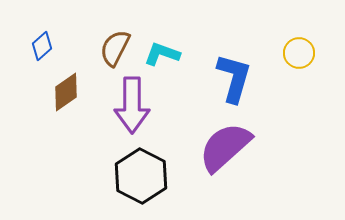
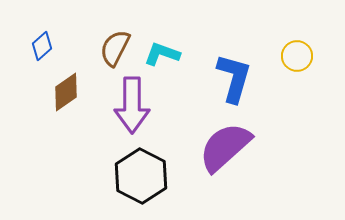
yellow circle: moved 2 px left, 3 px down
